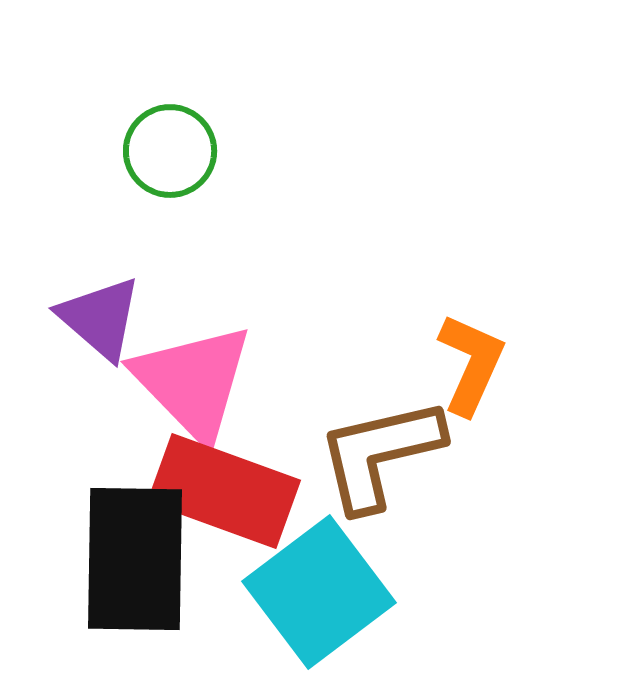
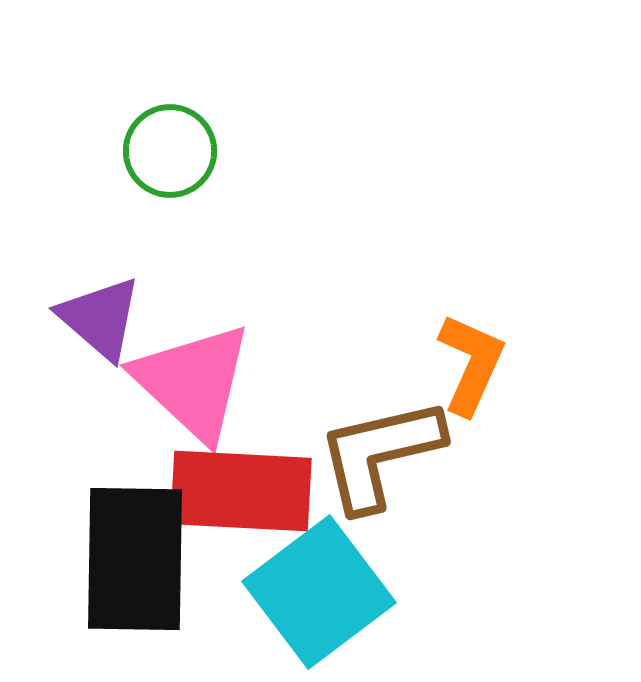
pink triangle: rotated 3 degrees counterclockwise
red rectangle: moved 17 px right; rotated 17 degrees counterclockwise
